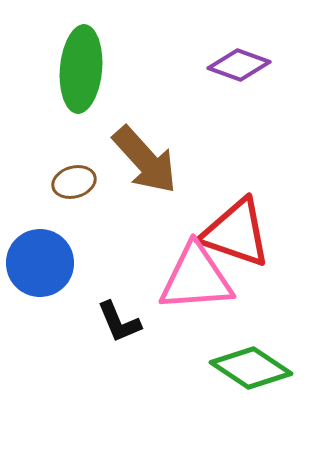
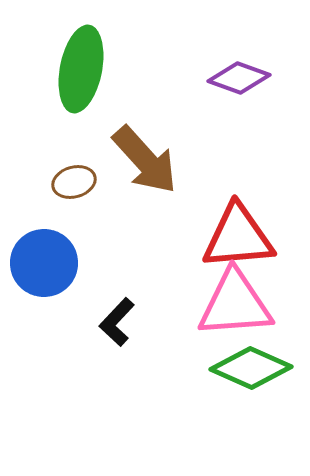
purple diamond: moved 13 px down
green ellipse: rotated 6 degrees clockwise
red triangle: moved 2 px right, 4 px down; rotated 24 degrees counterclockwise
blue circle: moved 4 px right
pink triangle: moved 39 px right, 26 px down
black L-shape: moved 2 px left; rotated 66 degrees clockwise
green diamond: rotated 10 degrees counterclockwise
